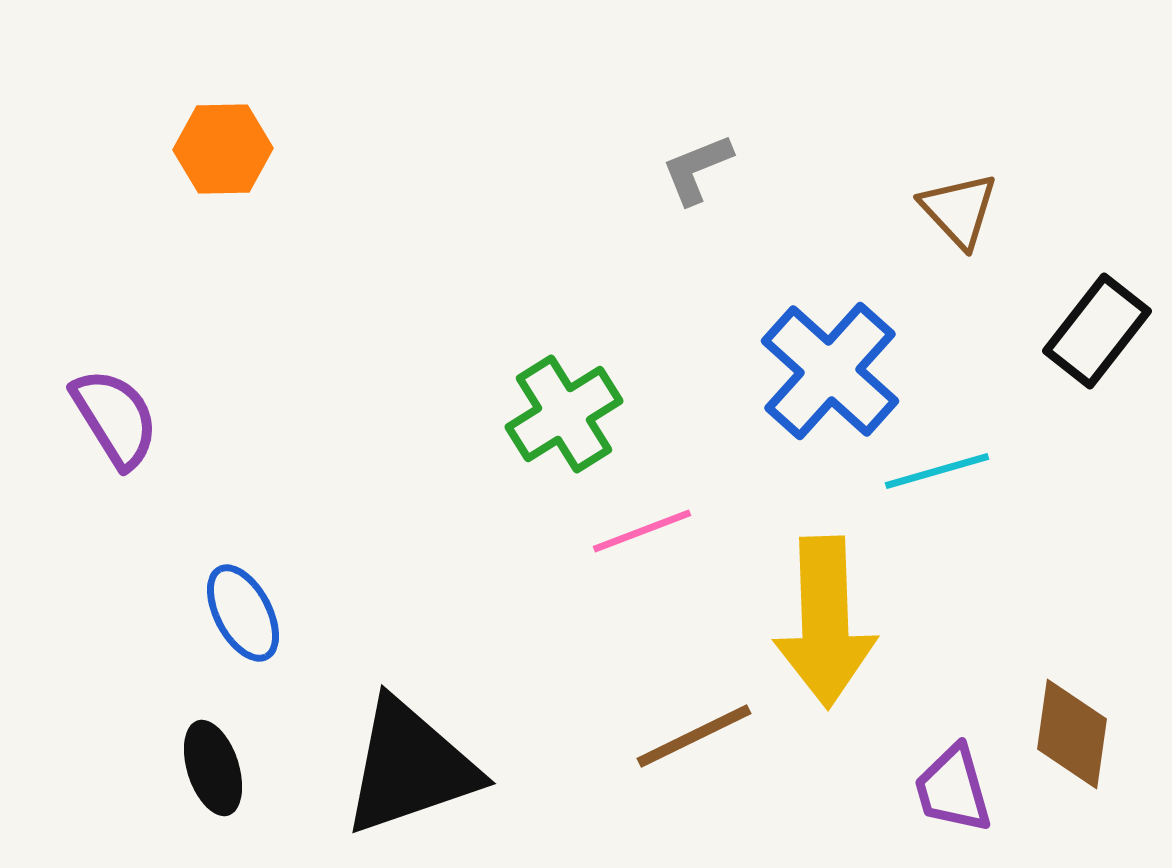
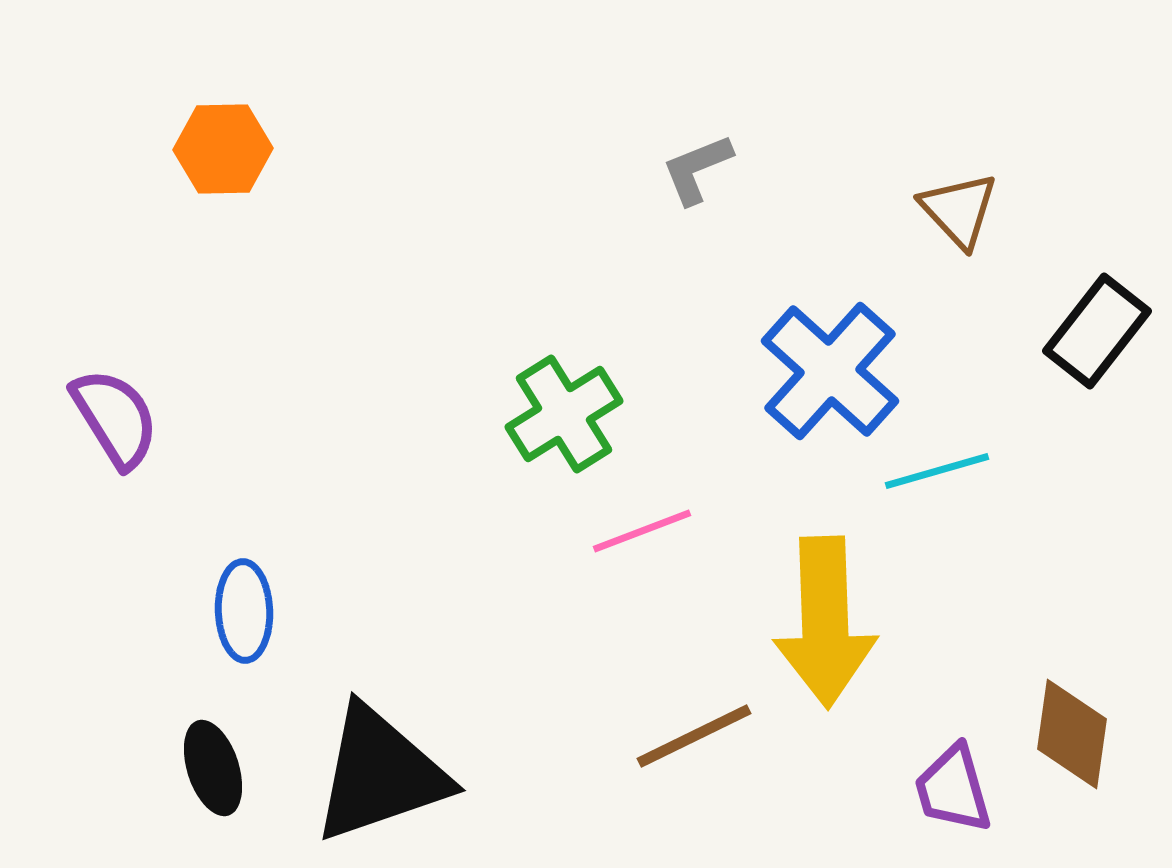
blue ellipse: moved 1 px right, 2 px up; rotated 26 degrees clockwise
black triangle: moved 30 px left, 7 px down
